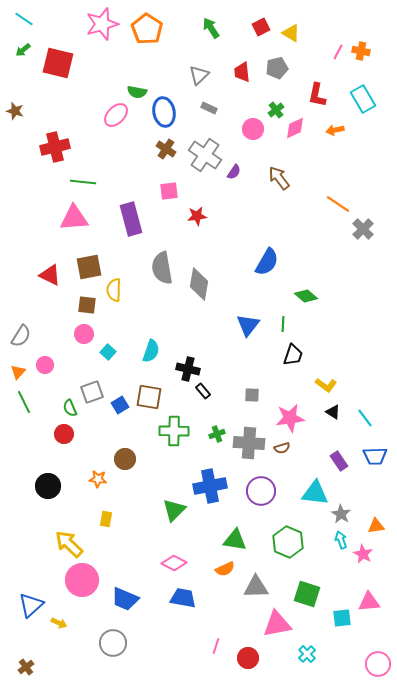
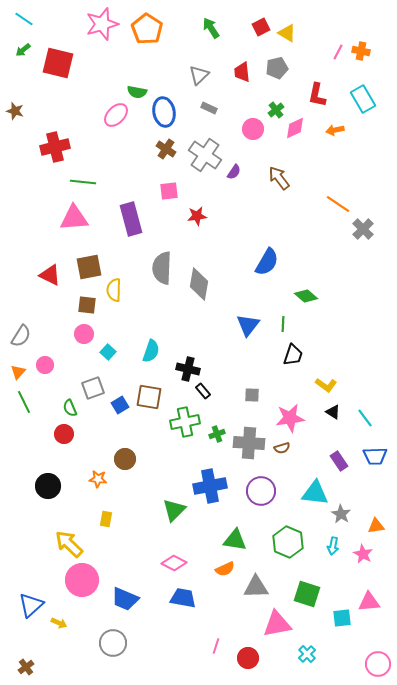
yellow triangle at (291, 33): moved 4 px left
gray semicircle at (162, 268): rotated 12 degrees clockwise
gray square at (92, 392): moved 1 px right, 4 px up
green cross at (174, 431): moved 11 px right, 9 px up; rotated 12 degrees counterclockwise
cyan arrow at (341, 540): moved 8 px left, 6 px down; rotated 150 degrees counterclockwise
